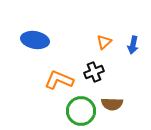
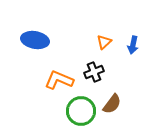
brown semicircle: rotated 55 degrees counterclockwise
